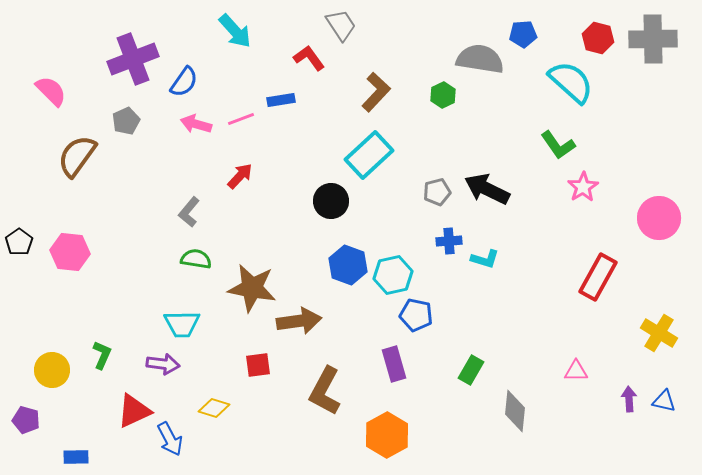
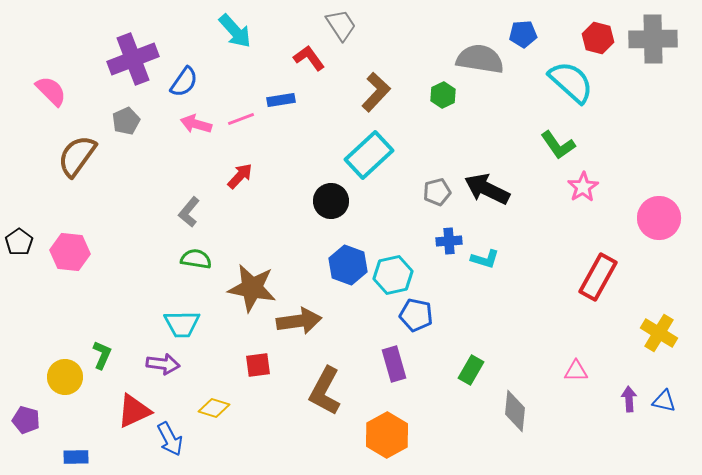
yellow circle at (52, 370): moved 13 px right, 7 px down
